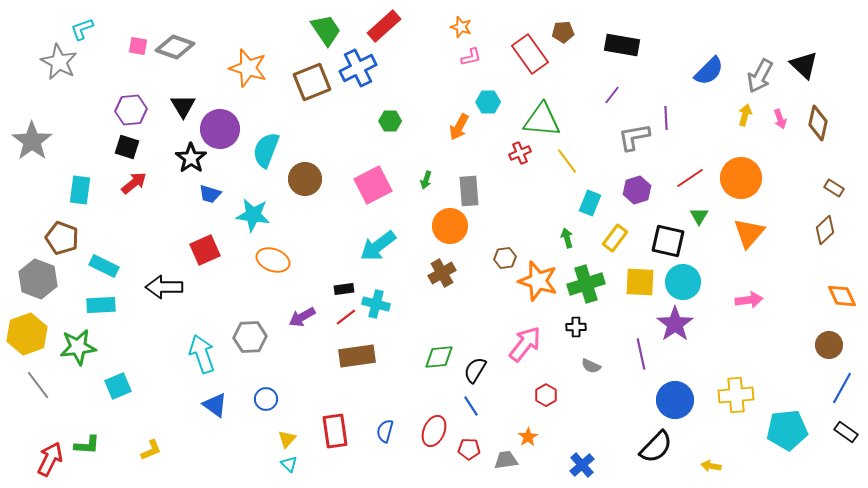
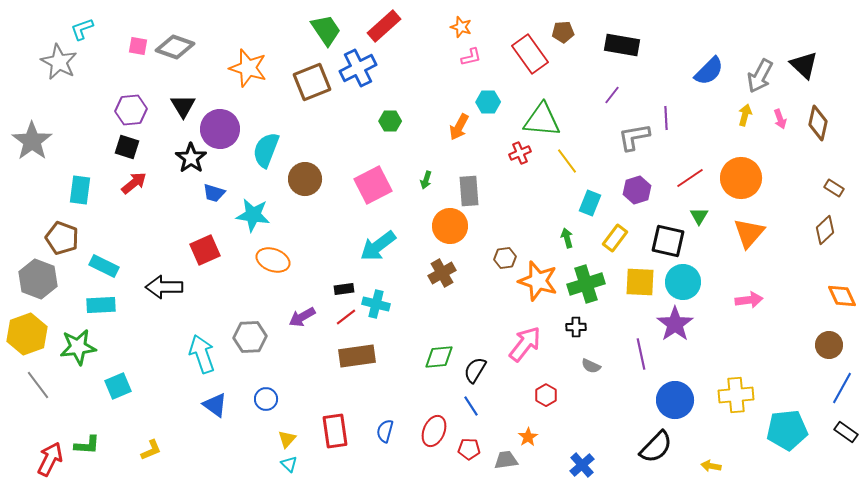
blue trapezoid at (210, 194): moved 4 px right, 1 px up
